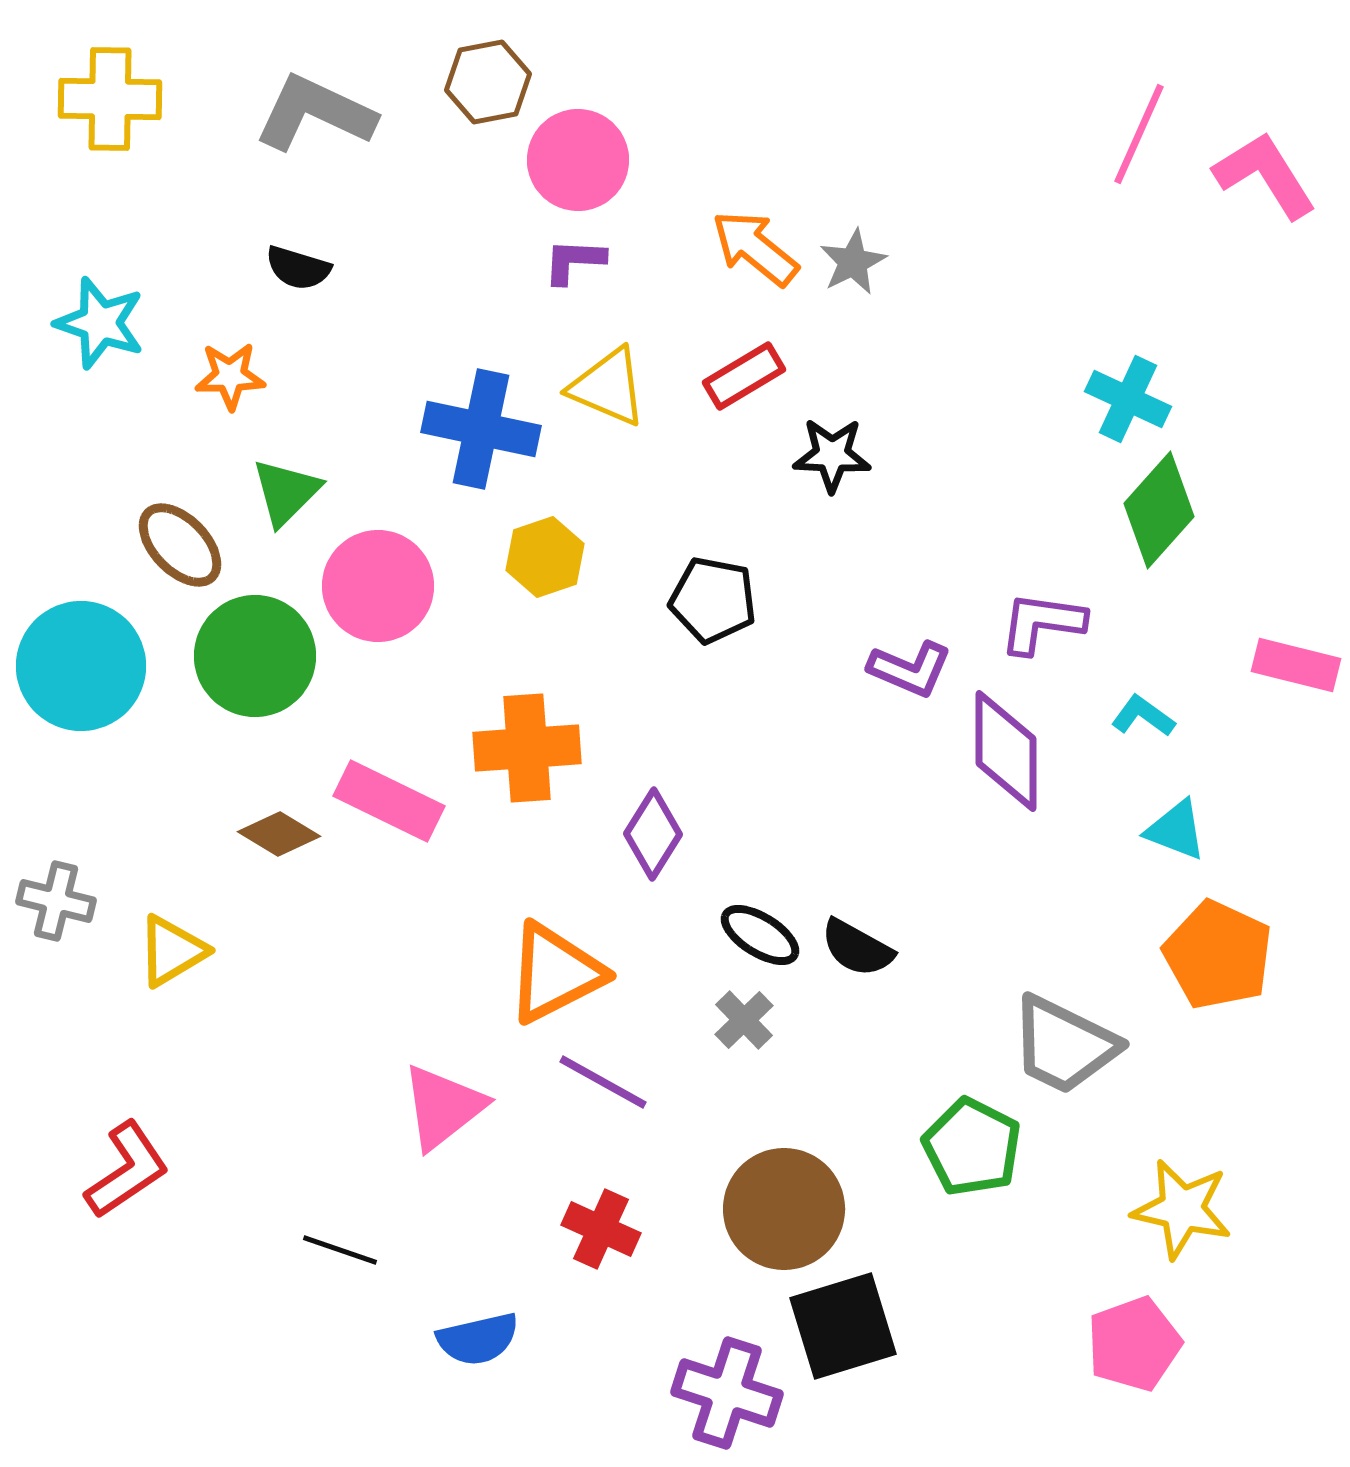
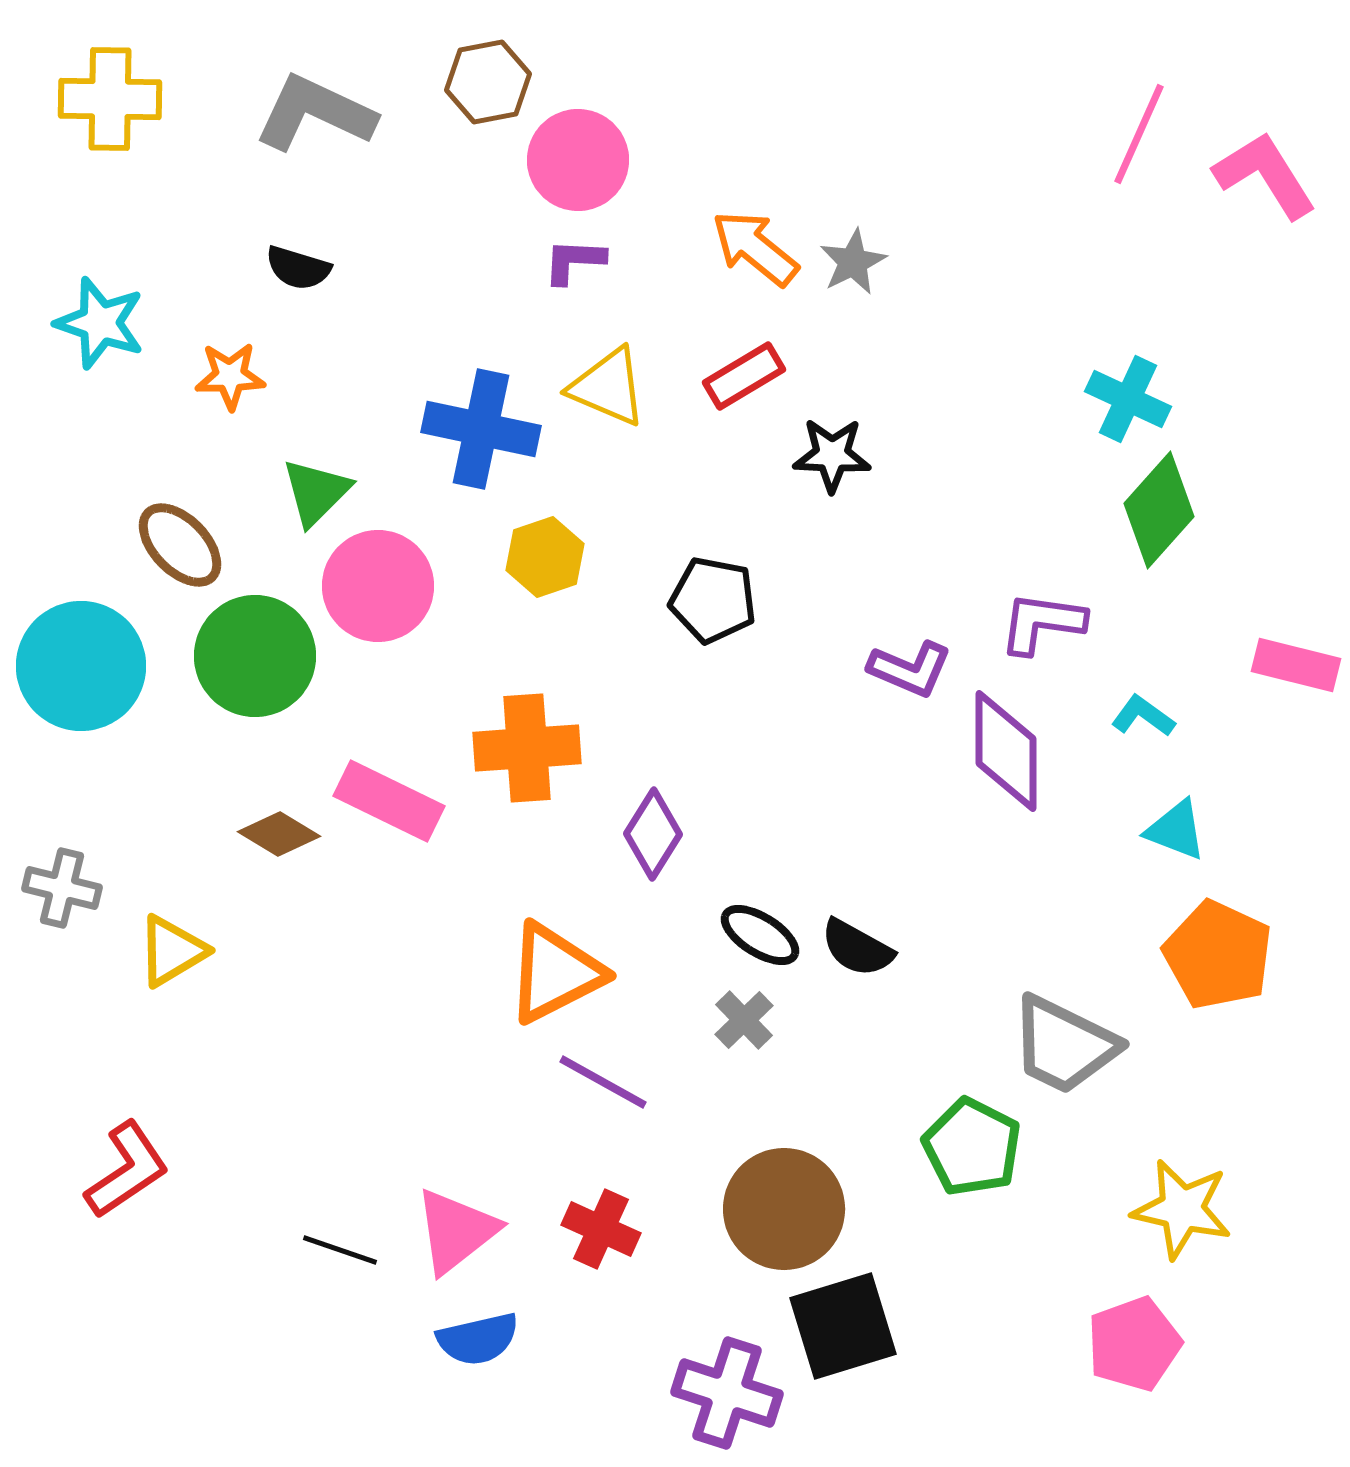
green triangle at (286, 492): moved 30 px right
gray cross at (56, 901): moved 6 px right, 13 px up
pink triangle at (443, 1107): moved 13 px right, 124 px down
